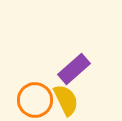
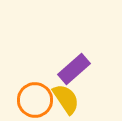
yellow semicircle: moved 1 px up; rotated 8 degrees counterclockwise
